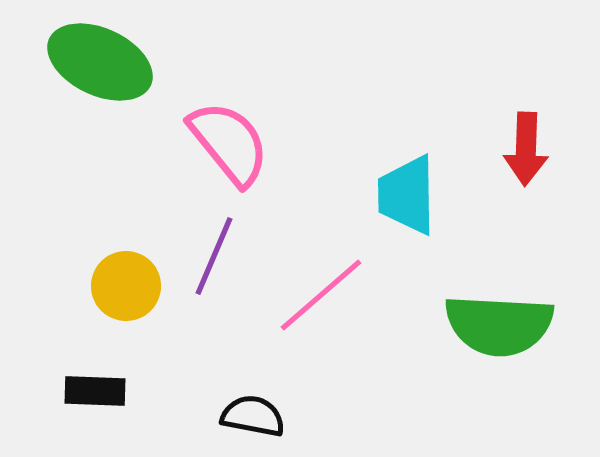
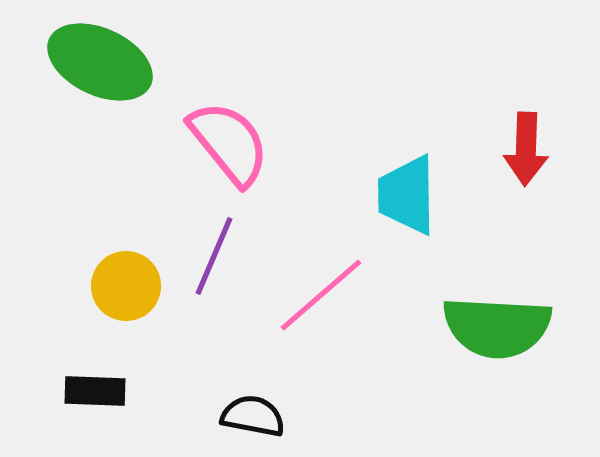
green semicircle: moved 2 px left, 2 px down
